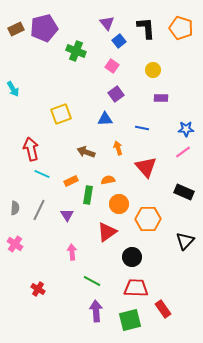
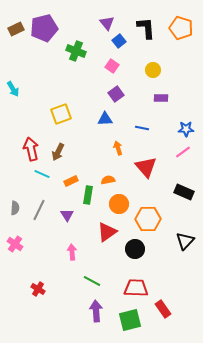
brown arrow at (86, 152): moved 28 px left; rotated 84 degrees counterclockwise
black circle at (132, 257): moved 3 px right, 8 px up
